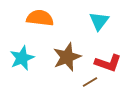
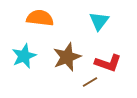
cyan star: moved 2 px right, 2 px up
